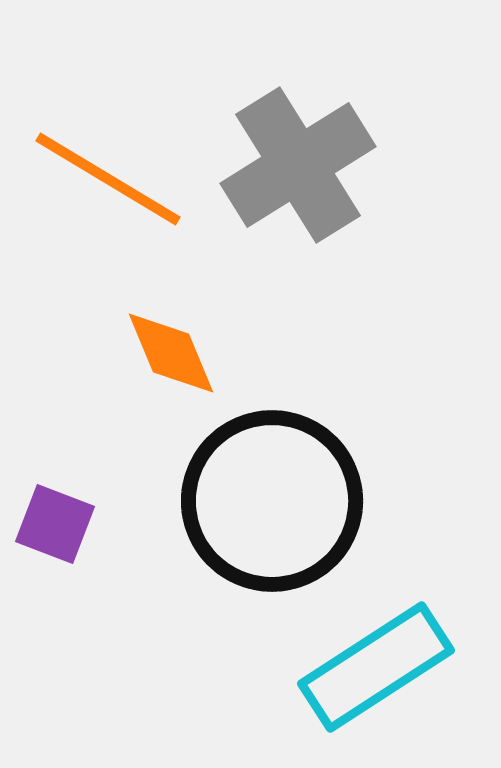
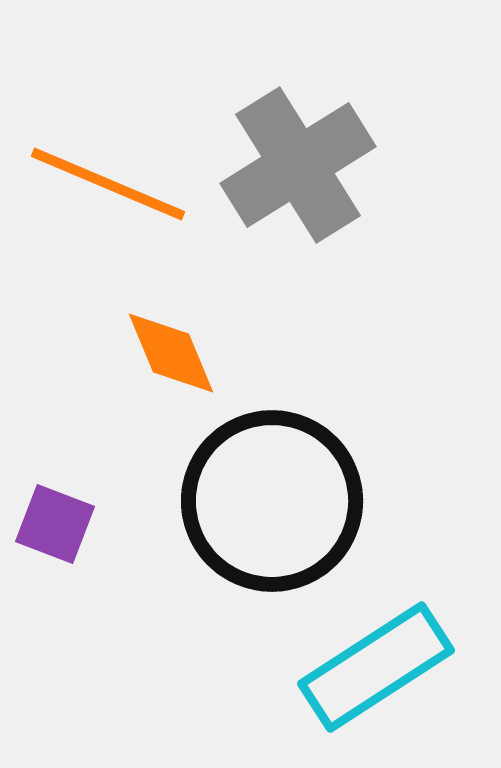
orange line: moved 5 px down; rotated 8 degrees counterclockwise
